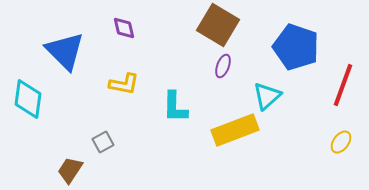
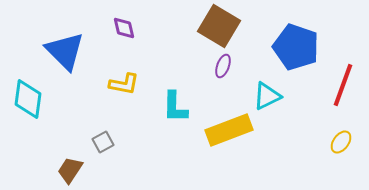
brown square: moved 1 px right, 1 px down
cyan triangle: rotated 16 degrees clockwise
yellow rectangle: moved 6 px left
